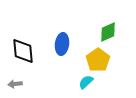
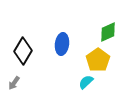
black diamond: rotated 36 degrees clockwise
gray arrow: moved 1 px left, 1 px up; rotated 48 degrees counterclockwise
